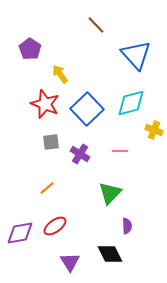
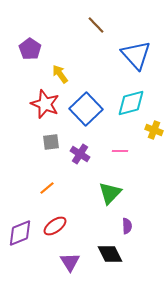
blue square: moved 1 px left
purple diamond: rotated 12 degrees counterclockwise
